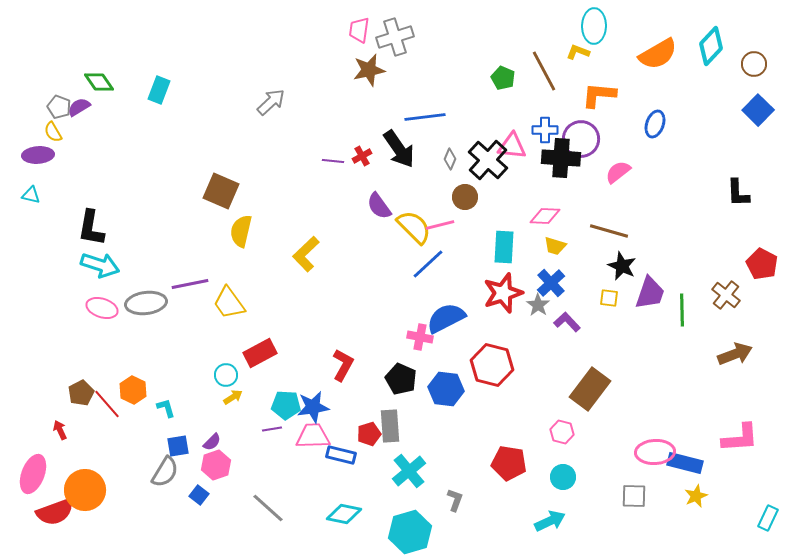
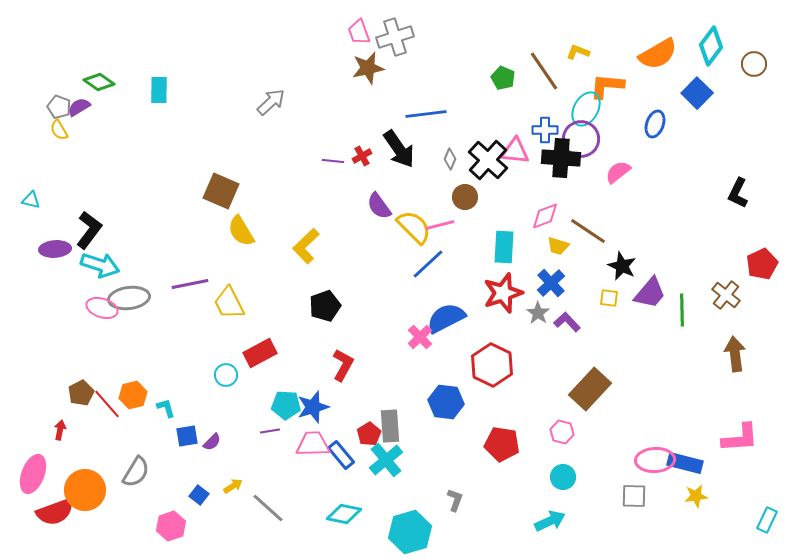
cyan ellipse at (594, 26): moved 8 px left, 83 px down; rotated 28 degrees clockwise
pink trapezoid at (359, 30): moved 2 px down; rotated 28 degrees counterclockwise
cyan diamond at (711, 46): rotated 6 degrees counterclockwise
brown star at (369, 70): moved 1 px left, 2 px up
brown line at (544, 71): rotated 6 degrees counterclockwise
green diamond at (99, 82): rotated 20 degrees counterclockwise
cyan rectangle at (159, 90): rotated 20 degrees counterclockwise
orange L-shape at (599, 95): moved 8 px right, 9 px up
blue square at (758, 110): moved 61 px left, 17 px up
blue line at (425, 117): moved 1 px right, 3 px up
yellow semicircle at (53, 132): moved 6 px right, 2 px up
pink triangle at (512, 146): moved 3 px right, 5 px down
purple ellipse at (38, 155): moved 17 px right, 94 px down
black L-shape at (738, 193): rotated 28 degrees clockwise
cyan triangle at (31, 195): moved 5 px down
pink diamond at (545, 216): rotated 24 degrees counterclockwise
black L-shape at (91, 228): moved 2 px left, 2 px down; rotated 153 degrees counterclockwise
yellow semicircle at (241, 231): rotated 44 degrees counterclockwise
brown line at (609, 231): moved 21 px left; rotated 18 degrees clockwise
yellow trapezoid at (555, 246): moved 3 px right
yellow L-shape at (306, 254): moved 8 px up
red pentagon at (762, 264): rotated 20 degrees clockwise
purple trapezoid at (650, 293): rotated 21 degrees clockwise
gray ellipse at (146, 303): moved 17 px left, 5 px up
yellow trapezoid at (229, 303): rotated 9 degrees clockwise
gray star at (538, 305): moved 8 px down
pink cross at (420, 337): rotated 35 degrees clockwise
brown arrow at (735, 354): rotated 76 degrees counterclockwise
red hexagon at (492, 365): rotated 12 degrees clockwise
black pentagon at (401, 379): moved 76 px left, 73 px up; rotated 28 degrees clockwise
blue hexagon at (446, 389): moved 13 px down
brown rectangle at (590, 389): rotated 6 degrees clockwise
orange hexagon at (133, 390): moved 5 px down; rotated 20 degrees clockwise
yellow arrow at (233, 397): moved 89 px down
blue star at (313, 407): rotated 8 degrees counterclockwise
purple line at (272, 429): moved 2 px left, 2 px down
red arrow at (60, 430): rotated 36 degrees clockwise
red pentagon at (369, 434): rotated 15 degrees counterclockwise
pink trapezoid at (313, 436): moved 8 px down
blue square at (178, 446): moved 9 px right, 10 px up
pink ellipse at (655, 452): moved 8 px down
blue rectangle at (341, 455): rotated 36 degrees clockwise
red pentagon at (509, 463): moved 7 px left, 19 px up
pink hexagon at (216, 465): moved 45 px left, 61 px down
cyan cross at (409, 471): moved 23 px left, 11 px up
gray semicircle at (165, 472): moved 29 px left
yellow star at (696, 496): rotated 15 degrees clockwise
cyan rectangle at (768, 518): moved 1 px left, 2 px down
